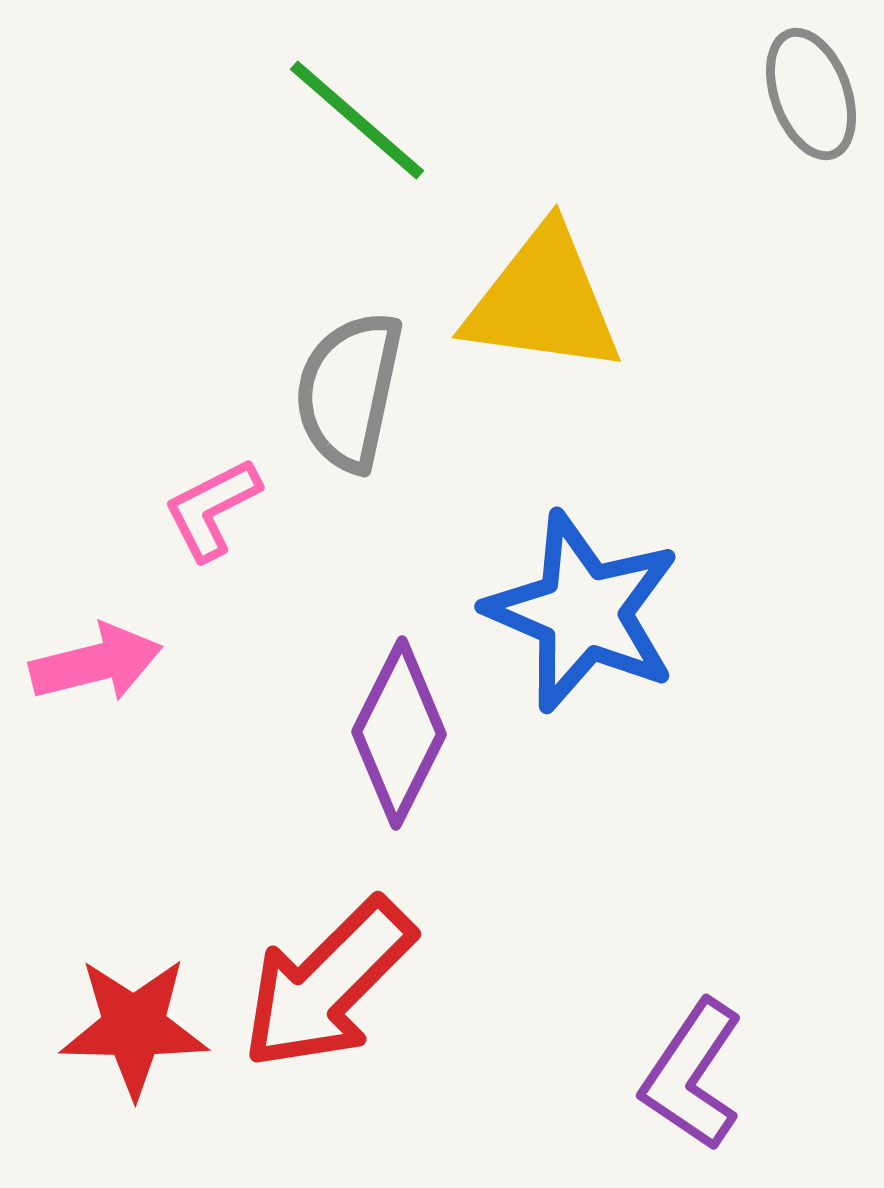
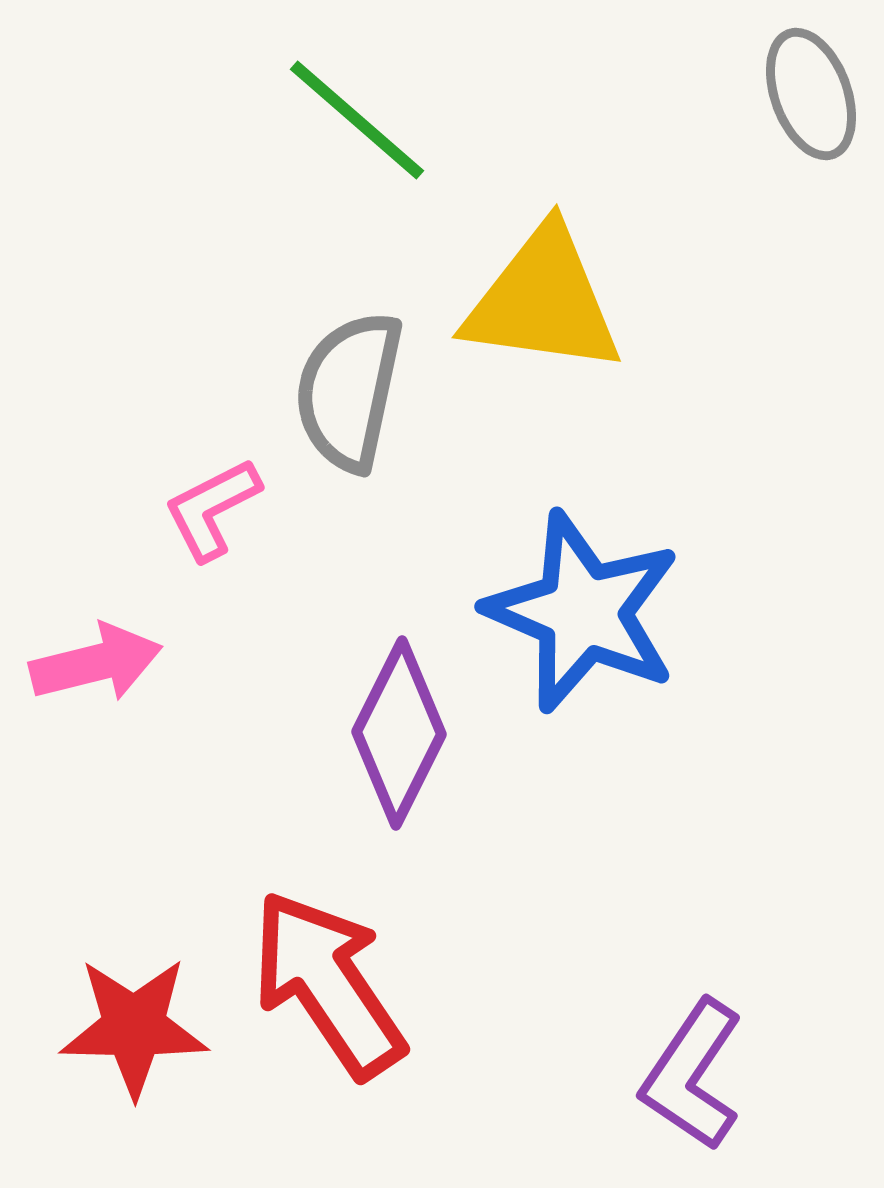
red arrow: rotated 101 degrees clockwise
